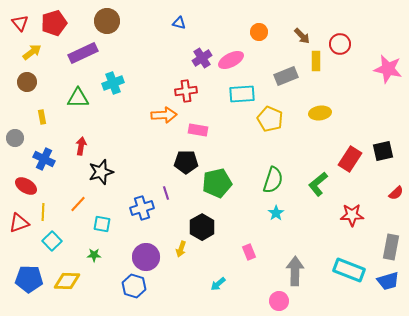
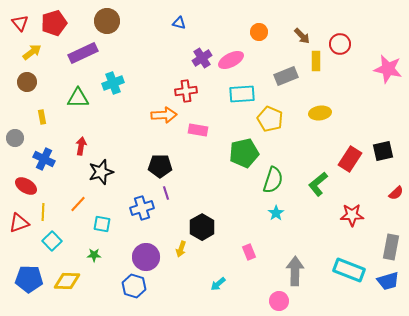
black pentagon at (186, 162): moved 26 px left, 4 px down
green pentagon at (217, 183): moved 27 px right, 30 px up
